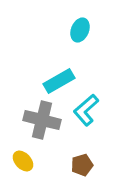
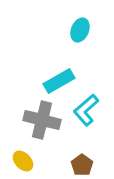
brown pentagon: rotated 20 degrees counterclockwise
